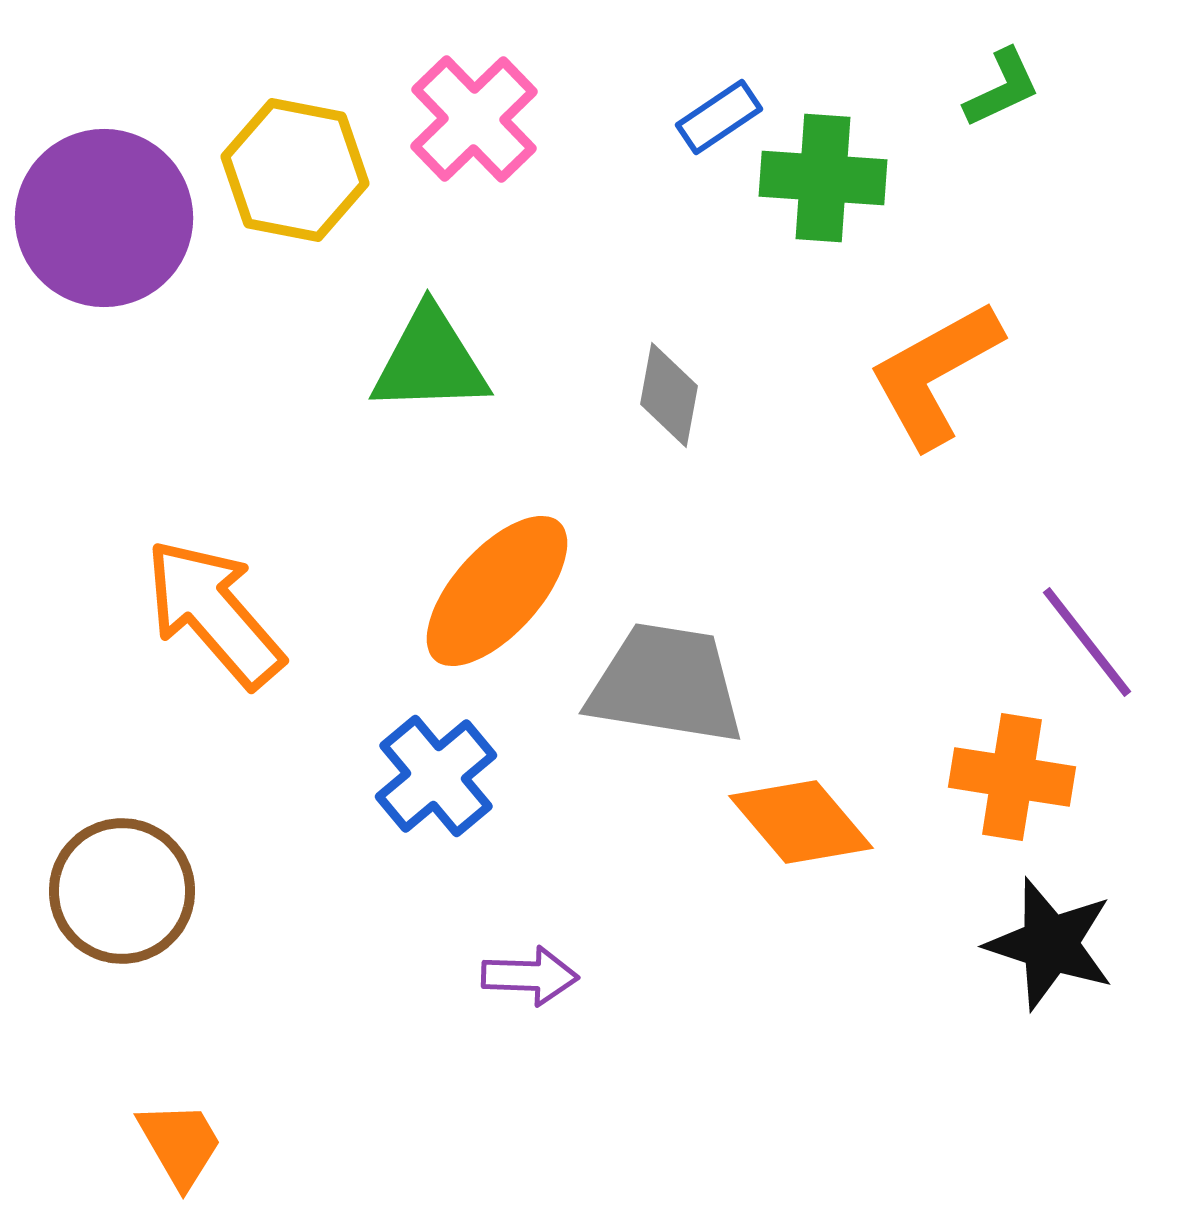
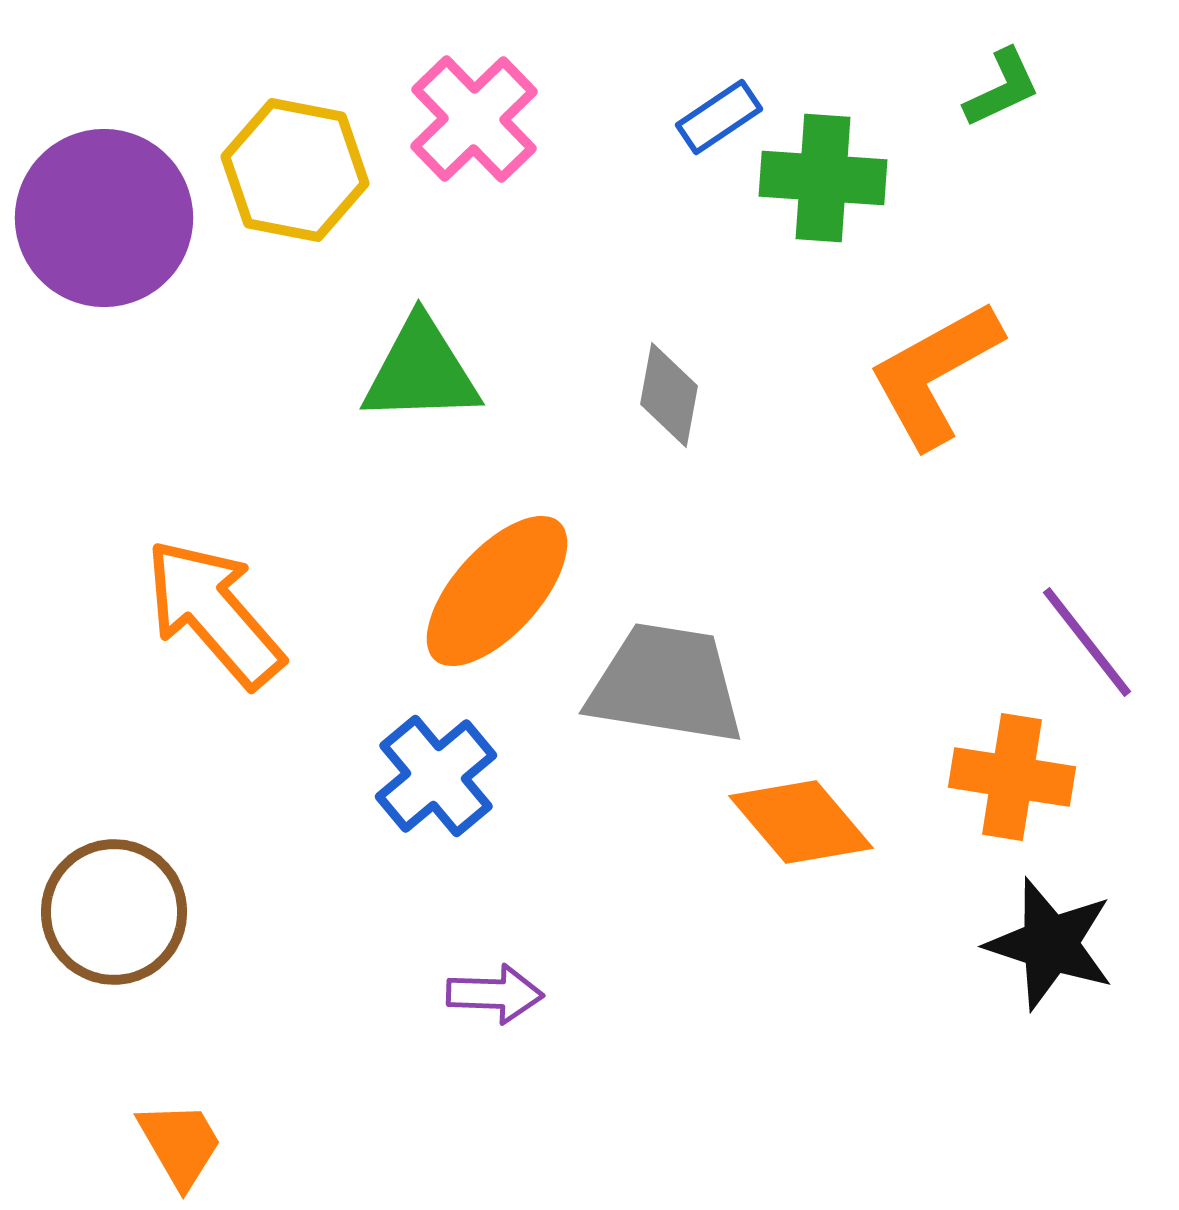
green triangle: moved 9 px left, 10 px down
brown circle: moved 8 px left, 21 px down
purple arrow: moved 35 px left, 18 px down
